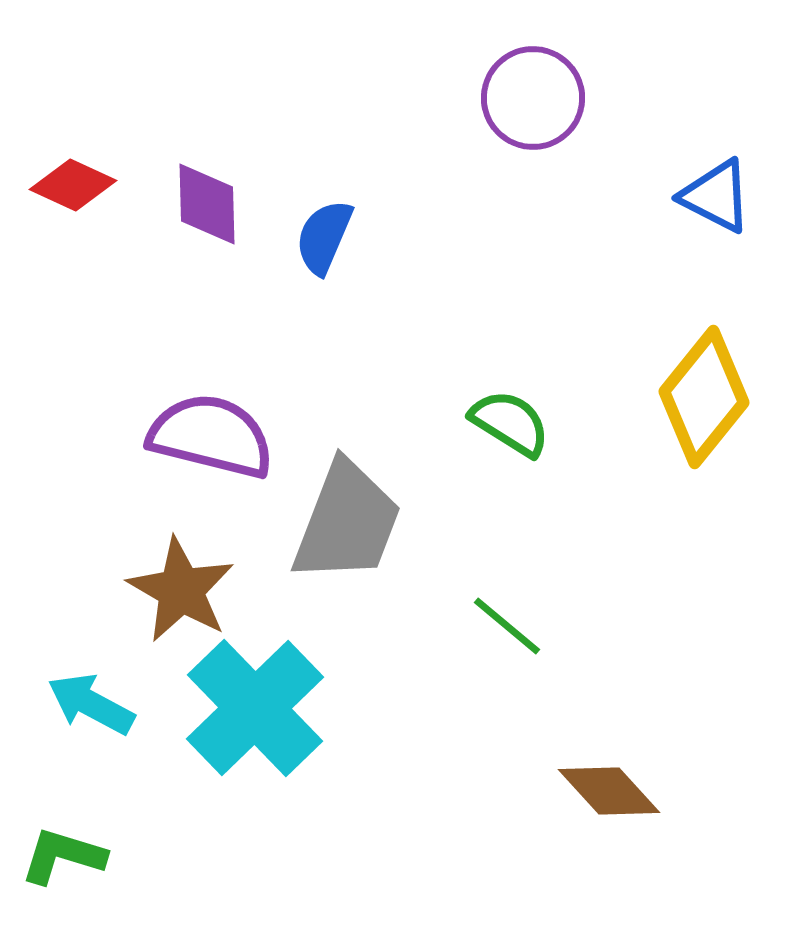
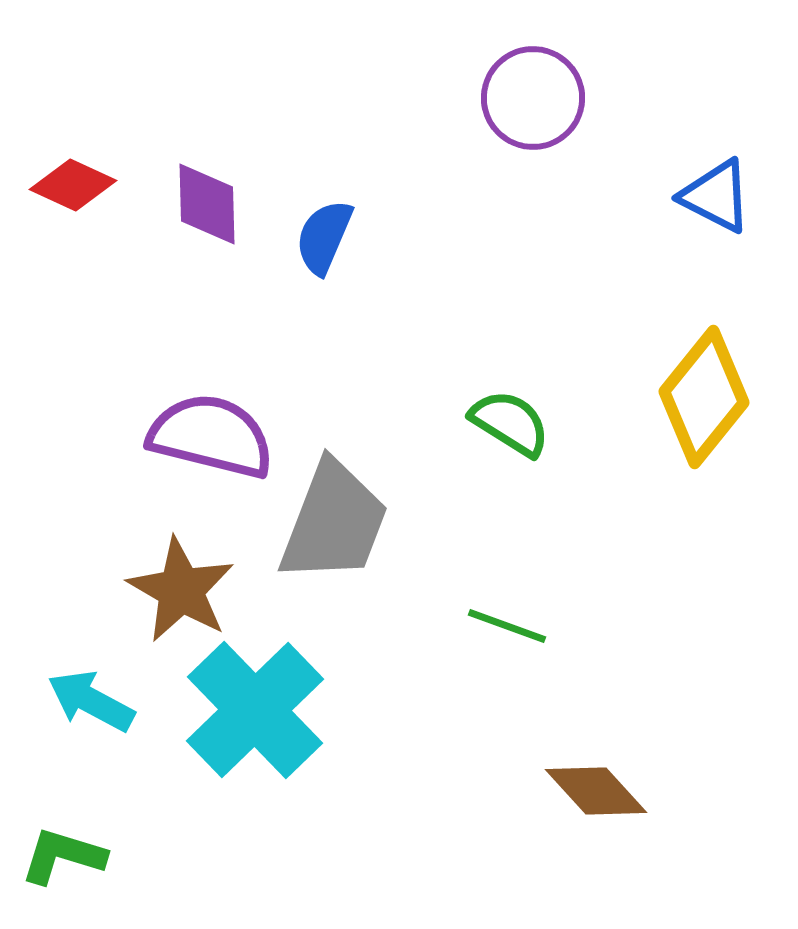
gray trapezoid: moved 13 px left
green line: rotated 20 degrees counterclockwise
cyan arrow: moved 3 px up
cyan cross: moved 2 px down
brown diamond: moved 13 px left
